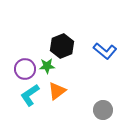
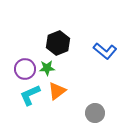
black hexagon: moved 4 px left, 3 px up
green star: moved 2 px down
cyan L-shape: rotated 10 degrees clockwise
gray circle: moved 8 px left, 3 px down
